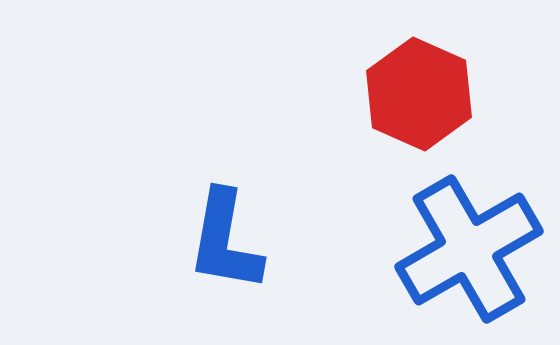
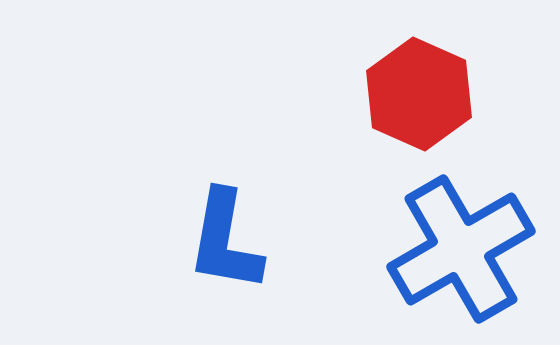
blue cross: moved 8 px left
